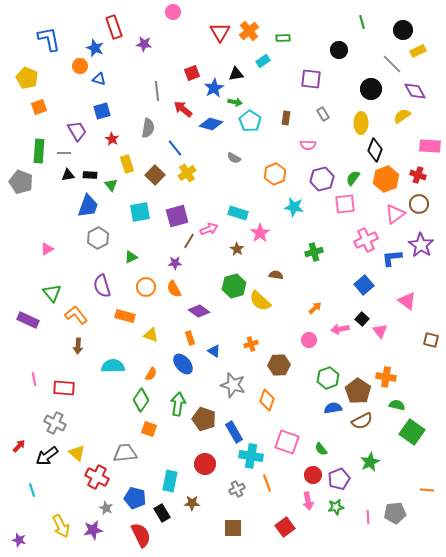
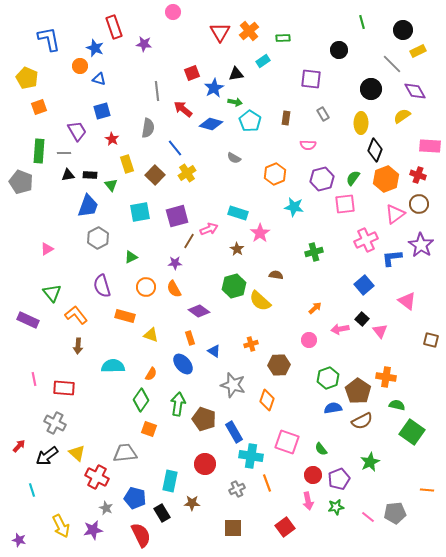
pink line at (368, 517): rotated 48 degrees counterclockwise
